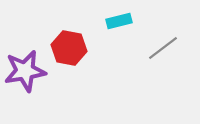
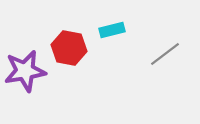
cyan rectangle: moved 7 px left, 9 px down
gray line: moved 2 px right, 6 px down
